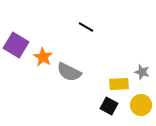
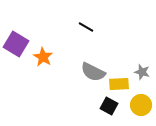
purple square: moved 1 px up
gray semicircle: moved 24 px right
